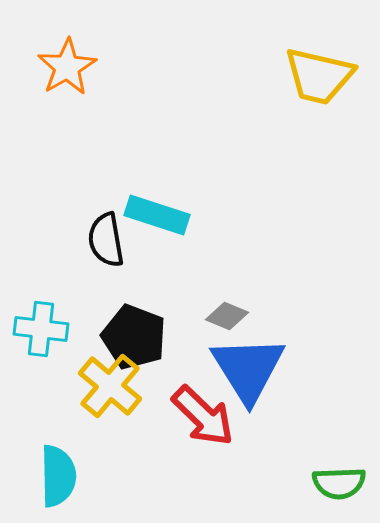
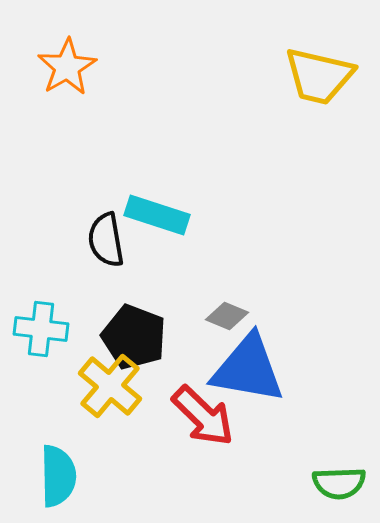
blue triangle: rotated 48 degrees counterclockwise
